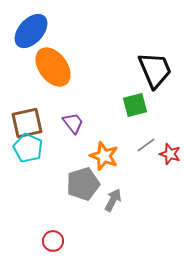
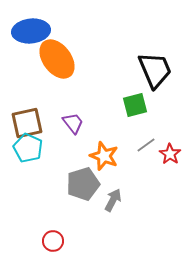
blue ellipse: rotated 42 degrees clockwise
orange ellipse: moved 4 px right, 8 px up
red star: rotated 15 degrees clockwise
